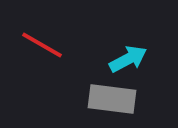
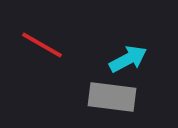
gray rectangle: moved 2 px up
